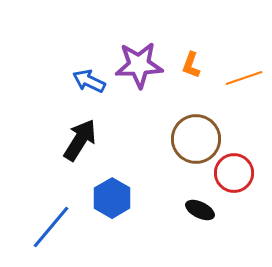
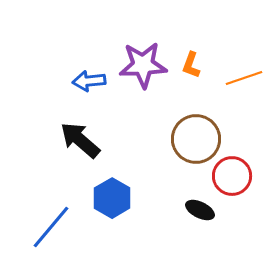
purple star: moved 4 px right
blue arrow: rotated 32 degrees counterclockwise
black arrow: rotated 81 degrees counterclockwise
red circle: moved 2 px left, 3 px down
